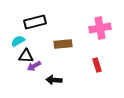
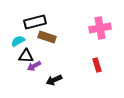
brown rectangle: moved 16 px left, 7 px up; rotated 24 degrees clockwise
black arrow: rotated 28 degrees counterclockwise
